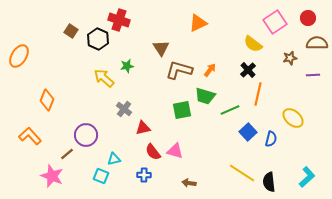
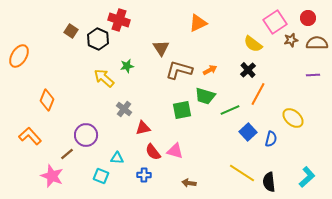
brown star: moved 1 px right, 18 px up
orange arrow: rotated 24 degrees clockwise
orange line: rotated 15 degrees clockwise
cyan triangle: moved 3 px right, 1 px up; rotated 16 degrees clockwise
